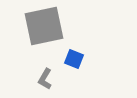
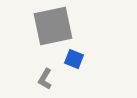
gray square: moved 9 px right
